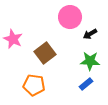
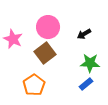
pink circle: moved 22 px left, 10 px down
black arrow: moved 6 px left
green star: moved 2 px down
orange pentagon: rotated 30 degrees clockwise
